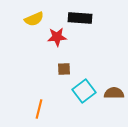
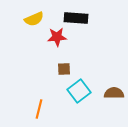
black rectangle: moved 4 px left
cyan square: moved 5 px left
